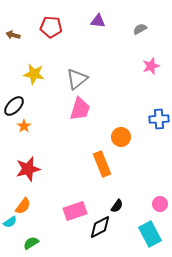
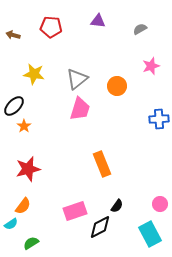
orange circle: moved 4 px left, 51 px up
cyan semicircle: moved 1 px right, 2 px down
